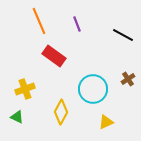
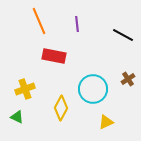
purple line: rotated 14 degrees clockwise
red rectangle: rotated 25 degrees counterclockwise
yellow diamond: moved 4 px up
